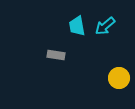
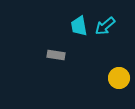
cyan trapezoid: moved 2 px right
